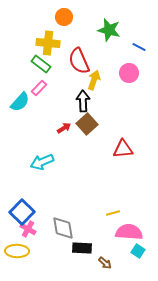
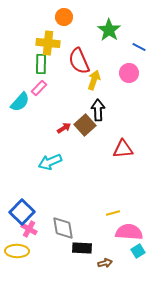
green star: rotated 20 degrees clockwise
green rectangle: rotated 54 degrees clockwise
black arrow: moved 15 px right, 9 px down
brown square: moved 2 px left, 1 px down
cyan arrow: moved 8 px right
pink cross: moved 1 px right
cyan square: rotated 24 degrees clockwise
brown arrow: rotated 56 degrees counterclockwise
